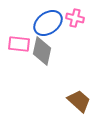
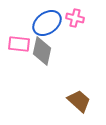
blue ellipse: moved 1 px left
